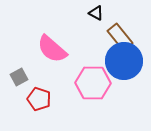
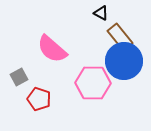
black triangle: moved 5 px right
